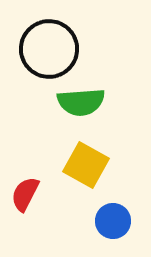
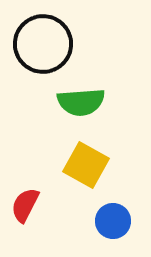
black circle: moved 6 px left, 5 px up
red semicircle: moved 11 px down
